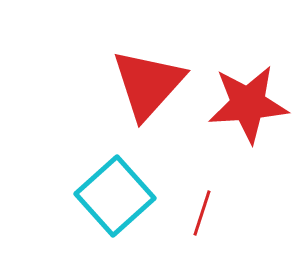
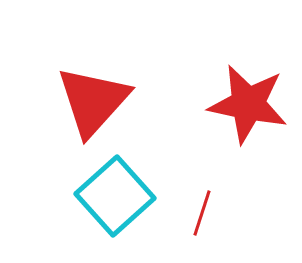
red triangle: moved 55 px left, 17 px down
red star: rotated 16 degrees clockwise
